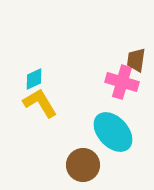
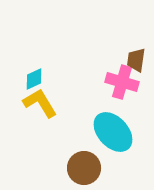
brown circle: moved 1 px right, 3 px down
